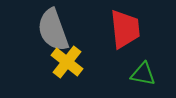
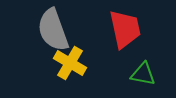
red trapezoid: rotated 6 degrees counterclockwise
yellow cross: moved 3 px right, 1 px down; rotated 8 degrees counterclockwise
